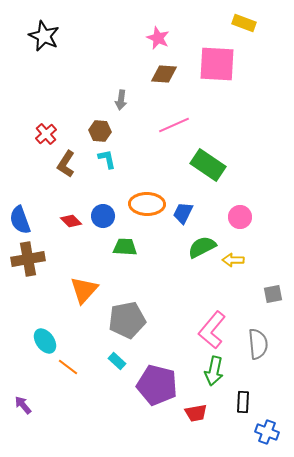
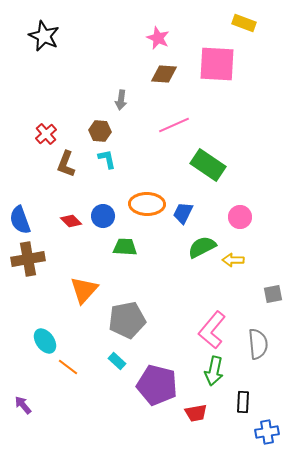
brown L-shape: rotated 12 degrees counterclockwise
blue cross: rotated 30 degrees counterclockwise
